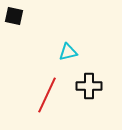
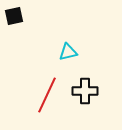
black square: rotated 24 degrees counterclockwise
black cross: moved 4 px left, 5 px down
